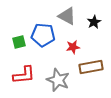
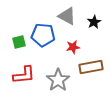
gray star: rotated 15 degrees clockwise
